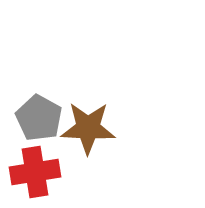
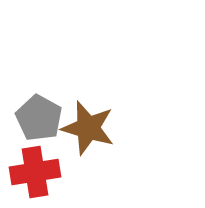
brown star: rotated 14 degrees clockwise
